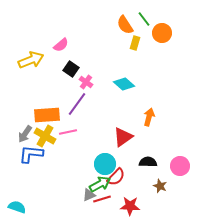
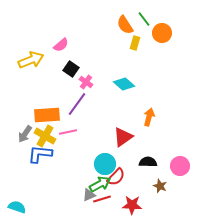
blue L-shape: moved 9 px right
red star: moved 2 px right, 1 px up
